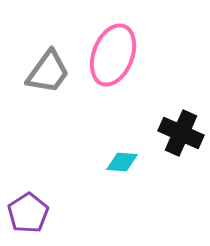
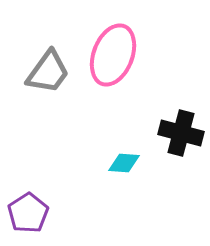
black cross: rotated 9 degrees counterclockwise
cyan diamond: moved 2 px right, 1 px down
